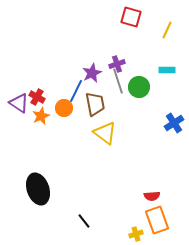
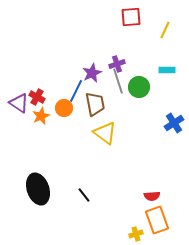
red square: rotated 20 degrees counterclockwise
yellow line: moved 2 px left
black line: moved 26 px up
